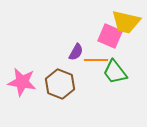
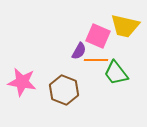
yellow trapezoid: moved 1 px left, 4 px down
pink square: moved 12 px left
purple semicircle: moved 3 px right, 1 px up
green trapezoid: moved 1 px right, 1 px down
brown hexagon: moved 4 px right, 6 px down
